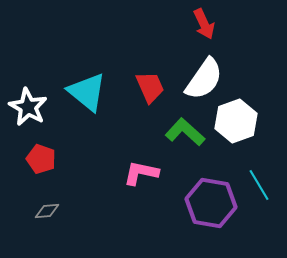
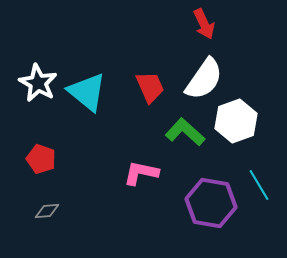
white star: moved 10 px right, 24 px up
